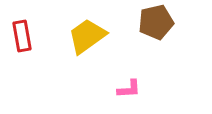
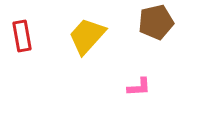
yellow trapezoid: rotated 12 degrees counterclockwise
pink L-shape: moved 10 px right, 2 px up
